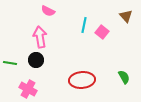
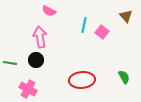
pink semicircle: moved 1 px right
